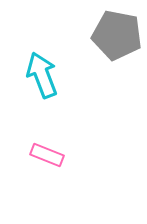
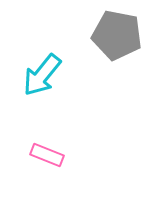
cyan arrow: rotated 120 degrees counterclockwise
